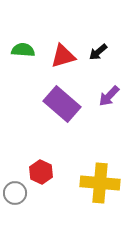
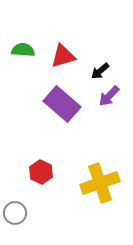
black arrow: moved 2 px right, 19 px down
yellow cross: rotated 24 degrees counterclockwise
gray circle: moved 20 px down
